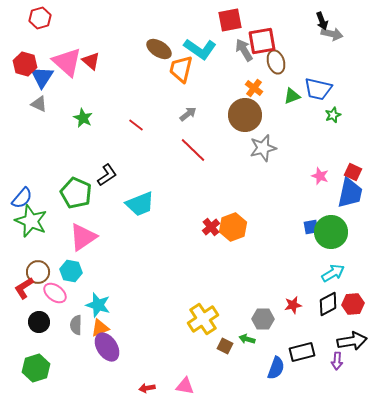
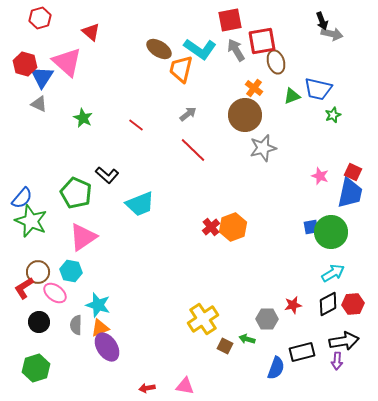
gray arrow at (244, 50): moved 8 px left
red triangle at (91, 61): moved 29 px up
black L-shape at (107, 175): rotated 75 degrees clockwise
gray hexagon at (263, 319): moved 4 px right
black arrow at (352, 341): moved 8 px left
